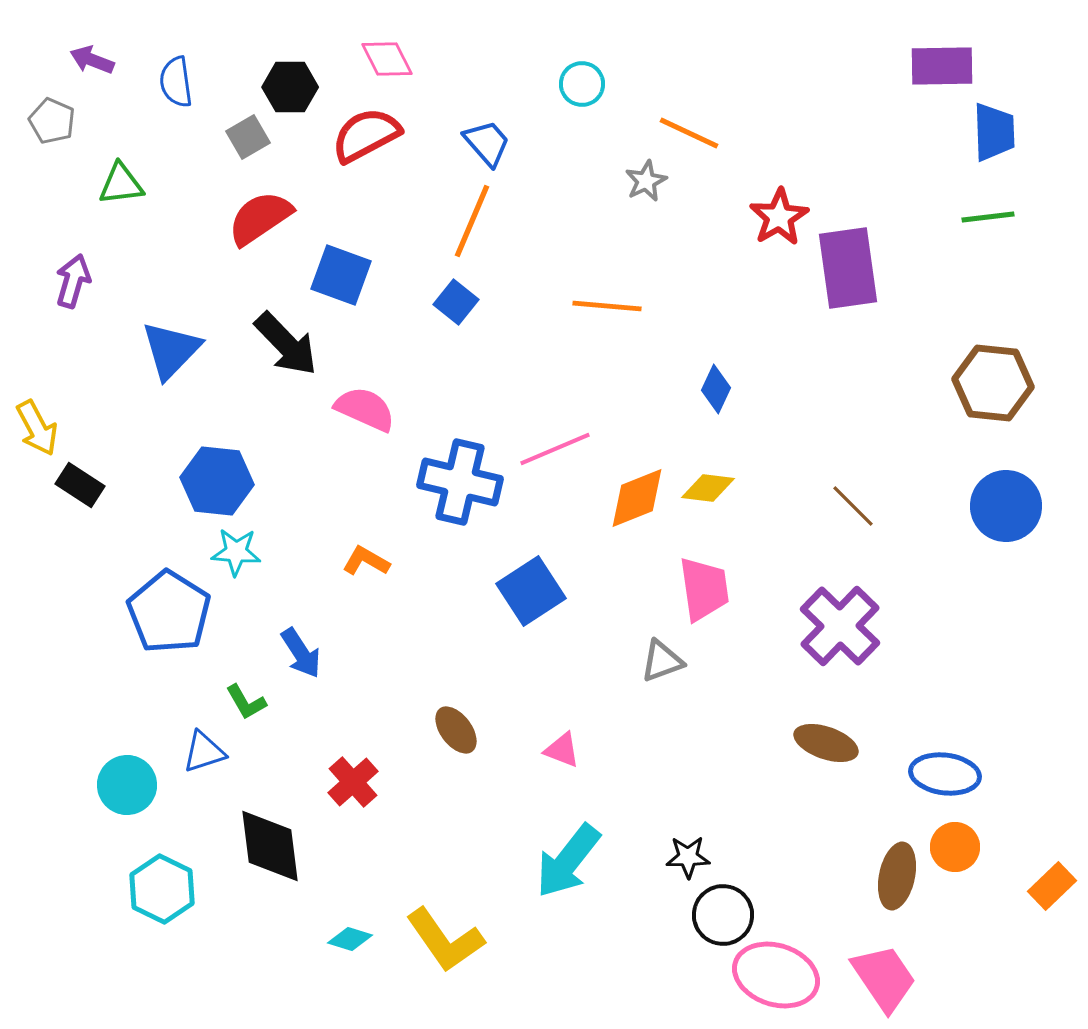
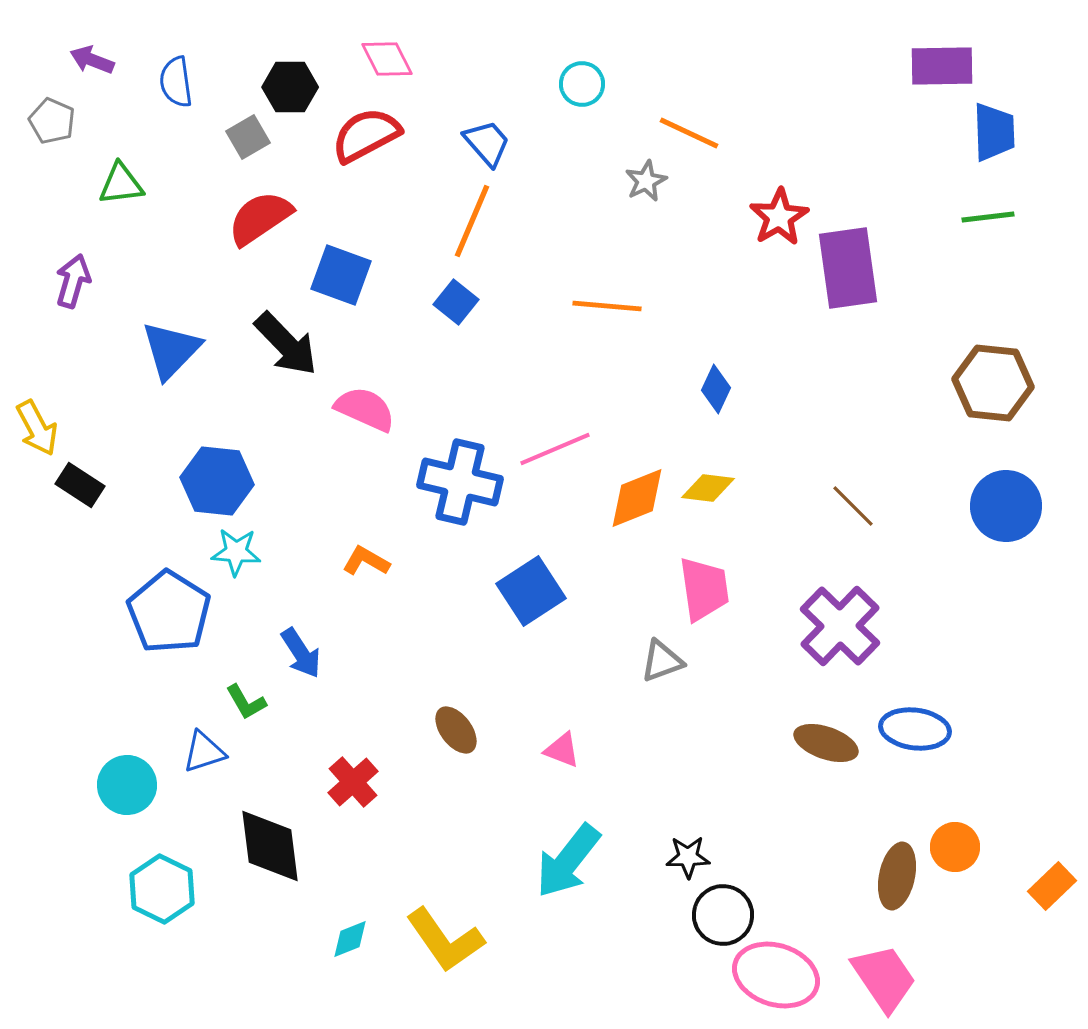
blue ellipse at (945, 774): moved 30 px left, 45 px up
cyan diamond at (350, 939): rotated 39 degrees counterclockwise
